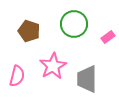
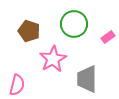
pink star: moved 7 px up
pink semicircle: moved 9 px down
